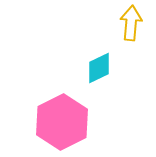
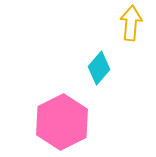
cyan diamond: rotated 24 degrees counterclockwise
